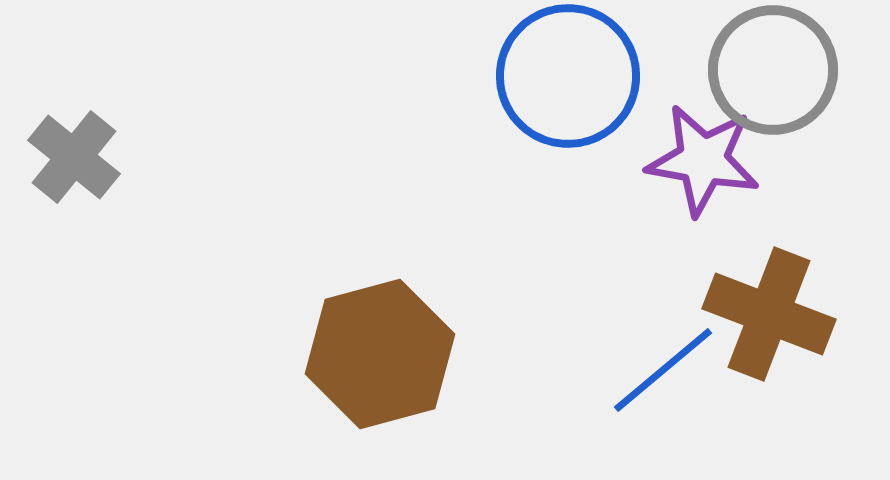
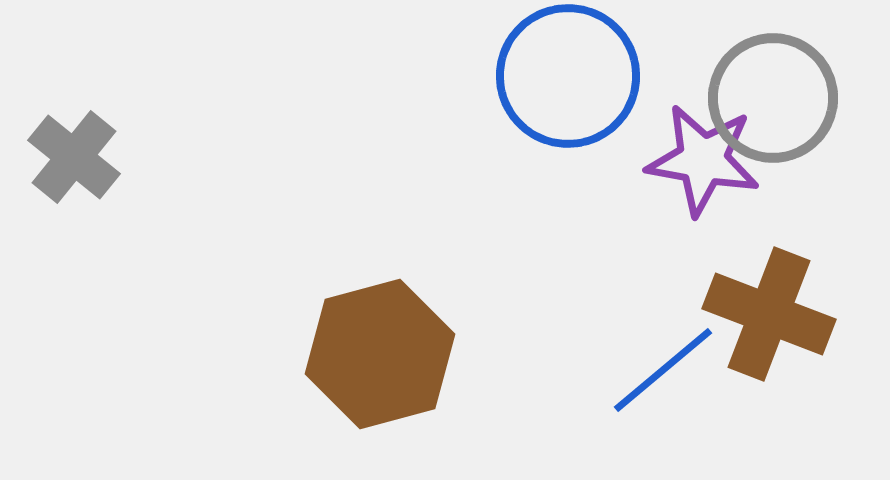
gray circle: moved 28 px down
